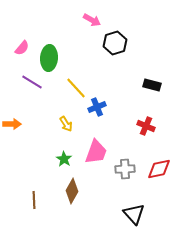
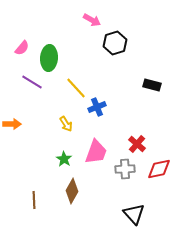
red cross: moved 9 px left, 18 px down; rotated 18 degrees clockwise
